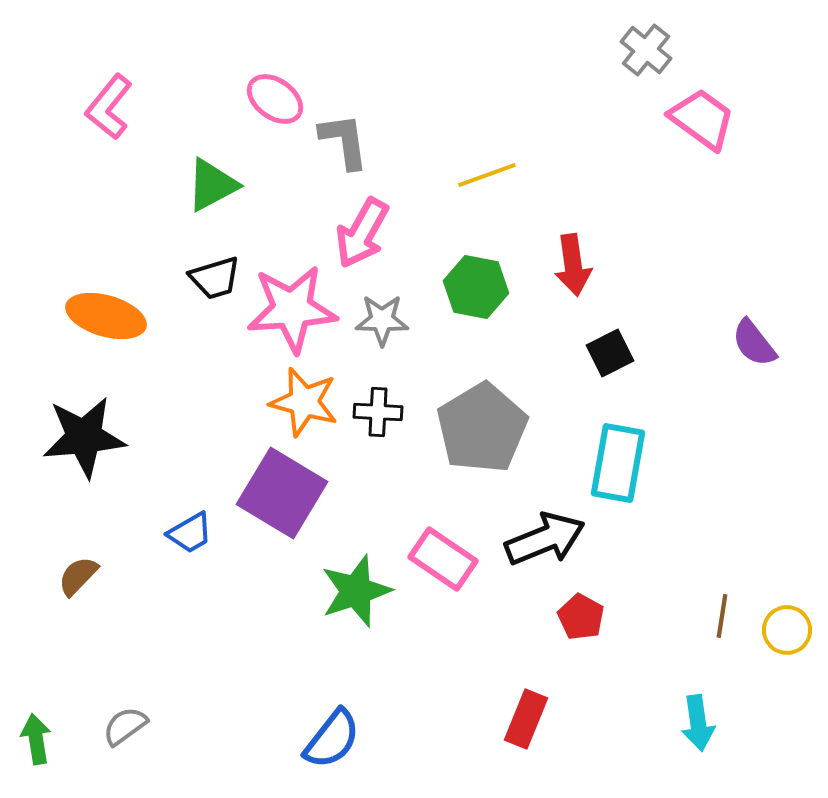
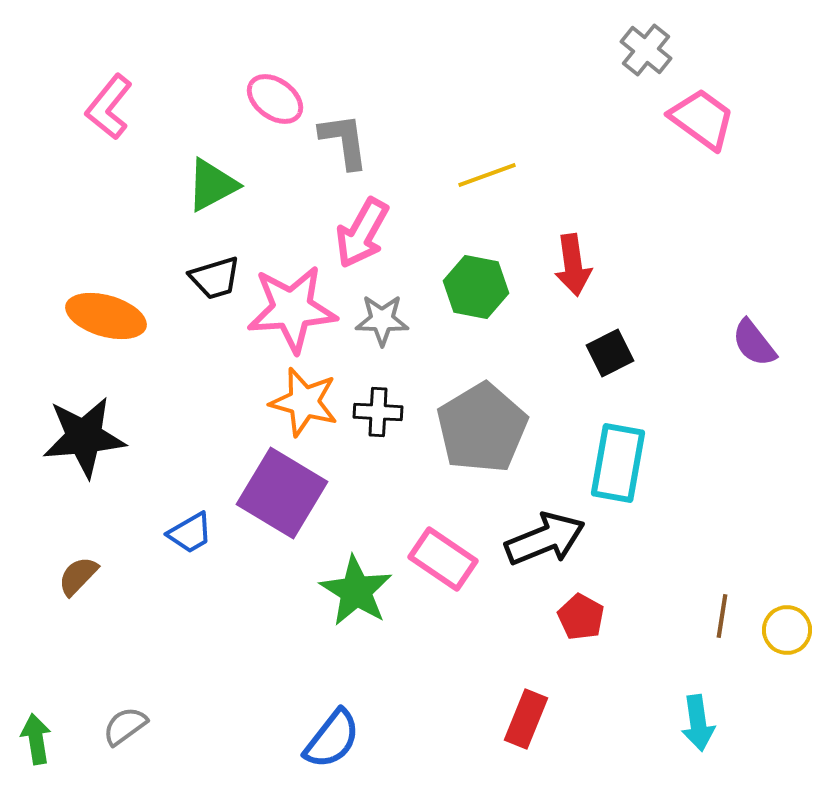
green star: rotated 22 degrees counterclockwise
